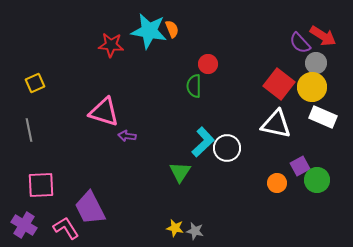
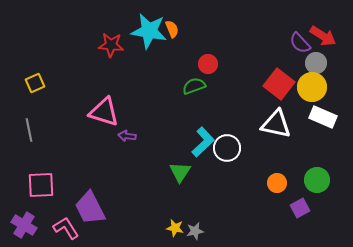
green semicircle: rotated 70 degrees clockwise
purple square: moved 42 px down
gray star: rotated 24 degrees counterclockwise
